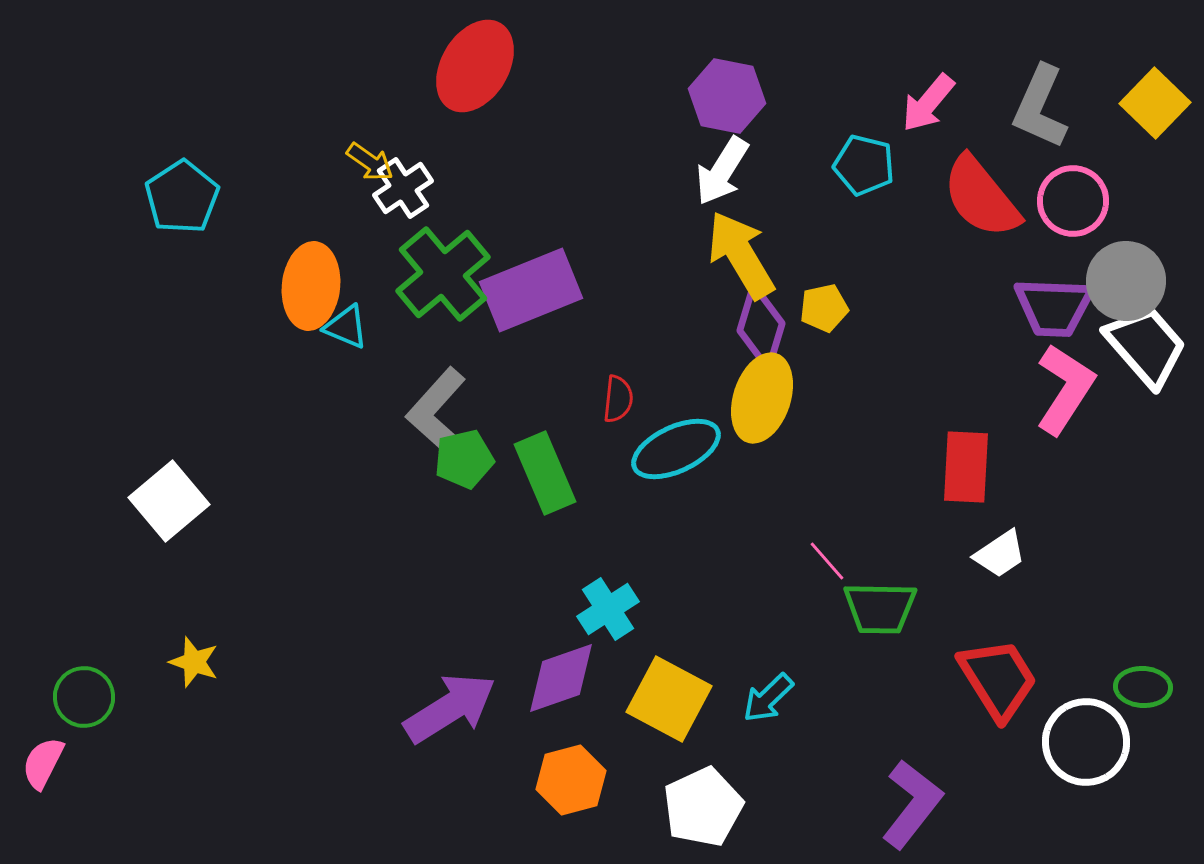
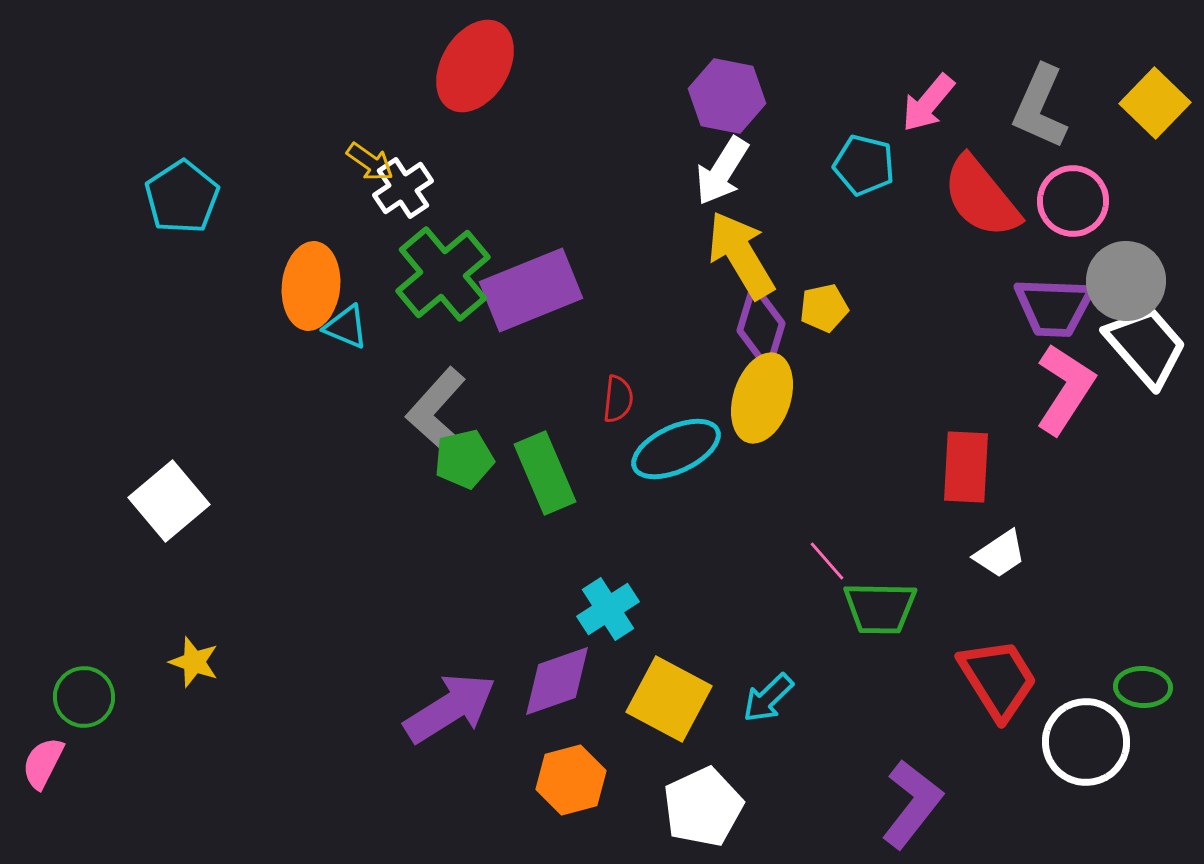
purple diamond at (561, 678): moved 4 px left, 3 px down
